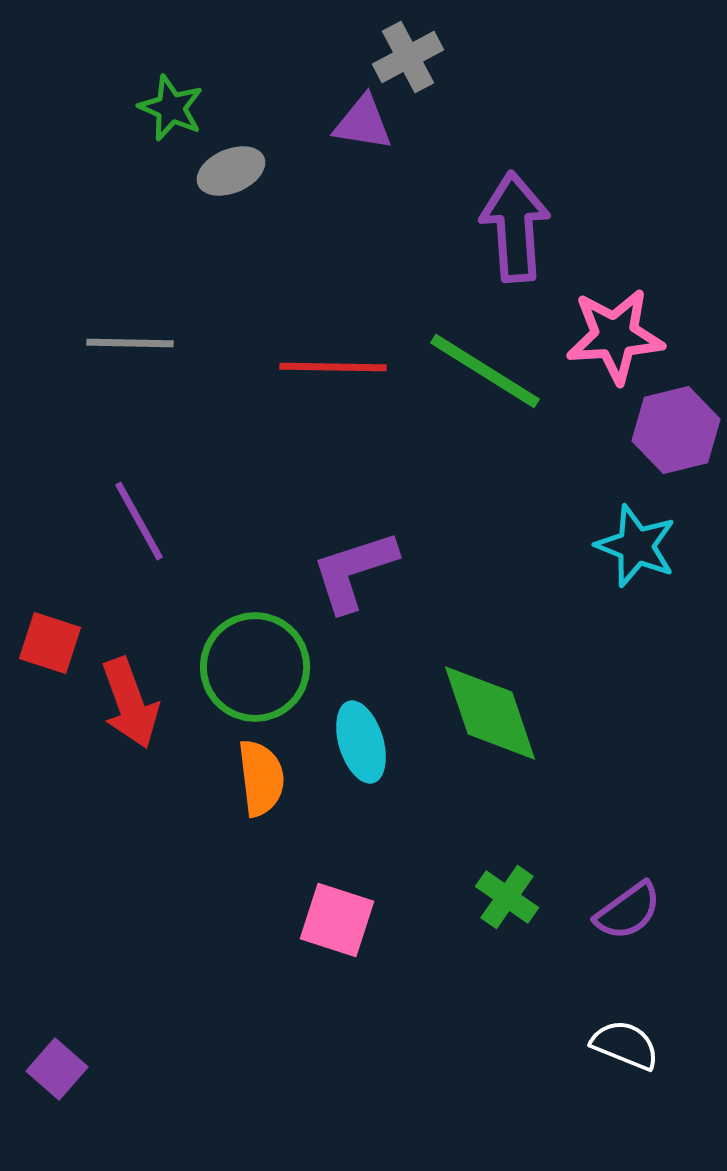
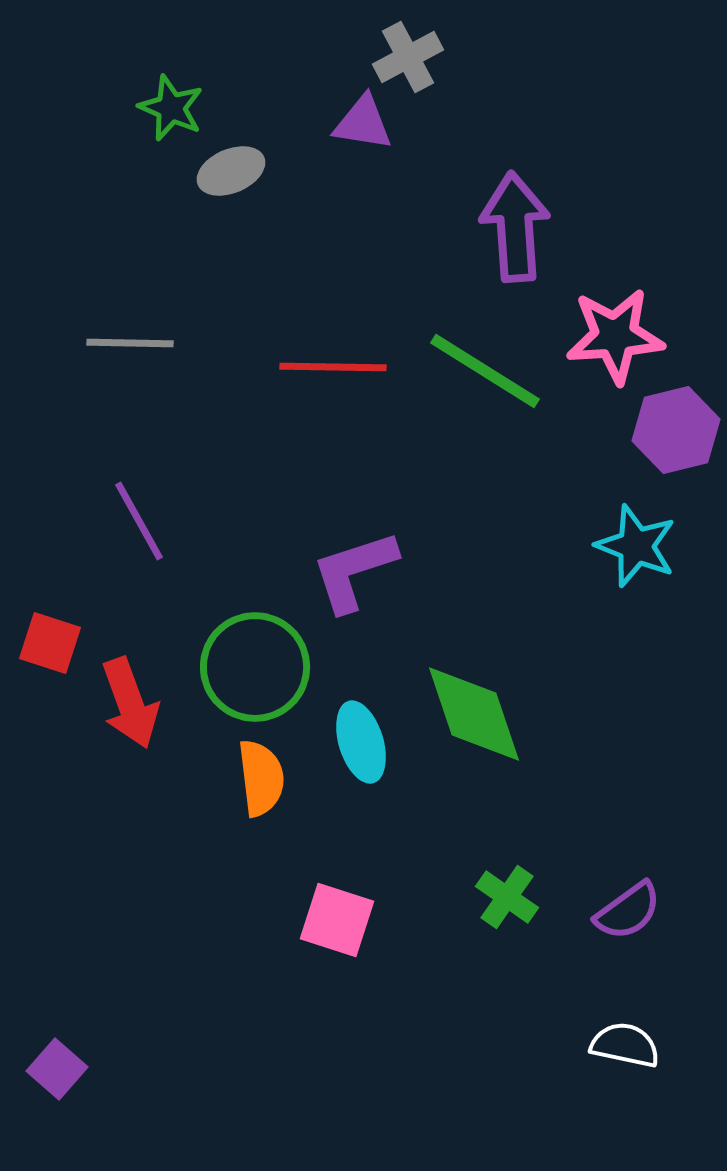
green diamond: moved 16 px left, 1 px down
white semicircle: rotated 10 degrees counterclockwise
